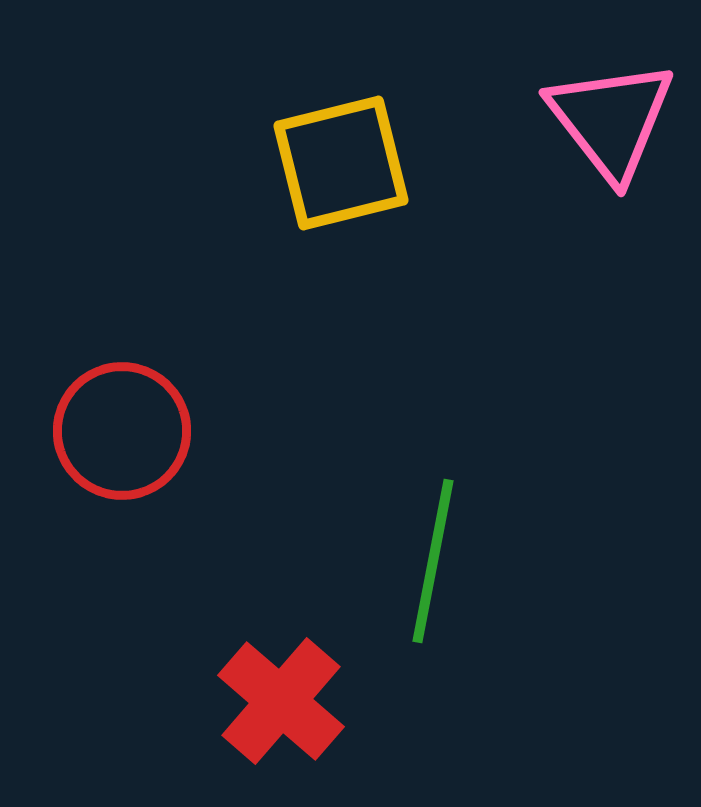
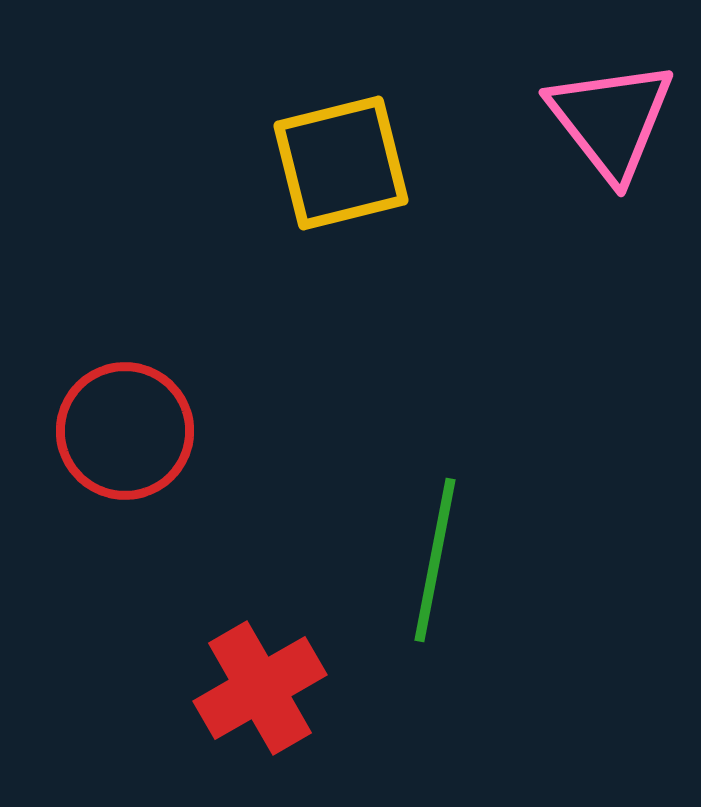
red circle: moved 3 px right
green line: moved 2 px right, 1 px up
red cross: moved 21 px left, 13 px up; rotated 19 degrees clockwise
